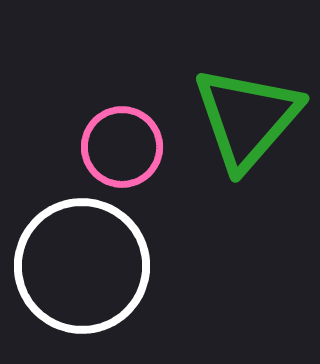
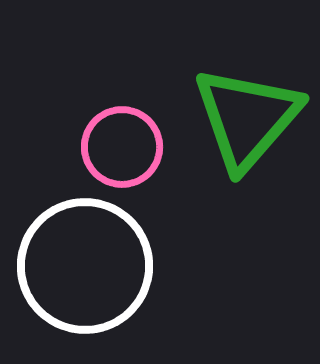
white circle: moved 3 px right
